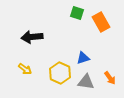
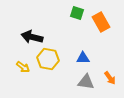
black arrow: rotated 20 degrees clockwise
blue triangle: rotated 16 degrees clockwise
yellow arrow: moved 2 px left, 2 px up
yellow hexagon: moved 12 px left, 14 px up; rotated 15 degrees counterclockwise
